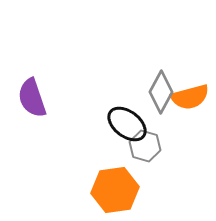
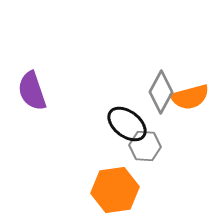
purple semicircle: moved 7 px up
gray hexagon: rotated 12 degrees counterclockwise
